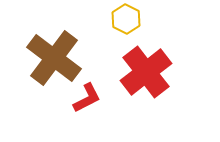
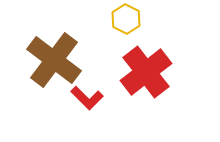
brown cross: moved 2 px down
red L-shape: rotated 72 degrees clockwise
